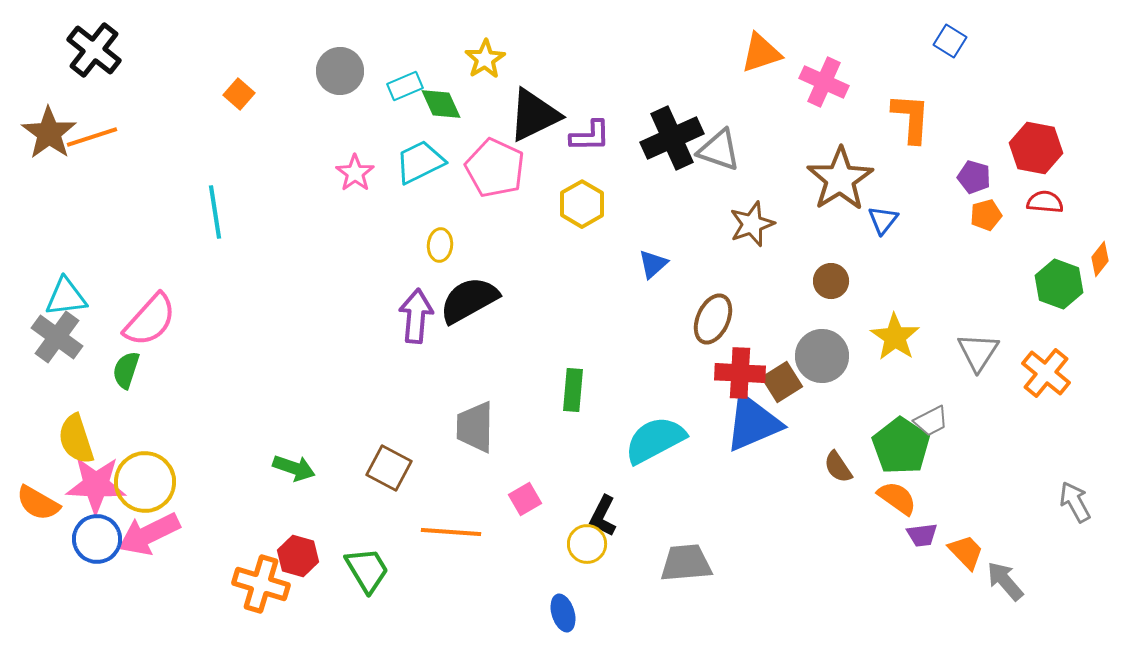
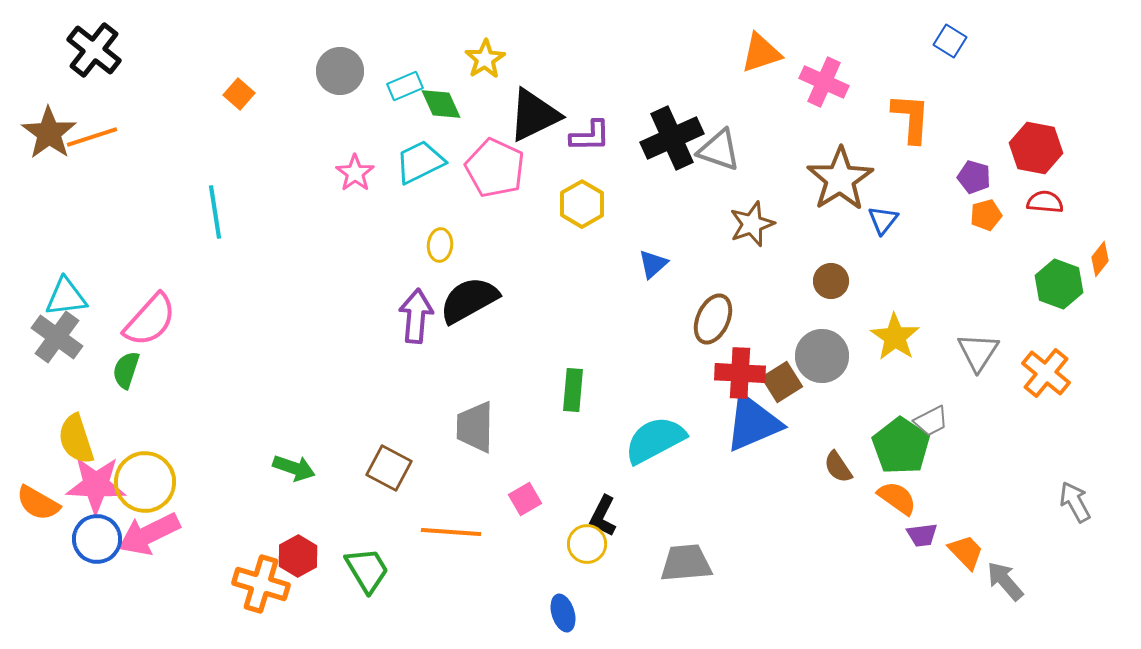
red hexagon at (298, 556): rotated 15 degrees clockwise
